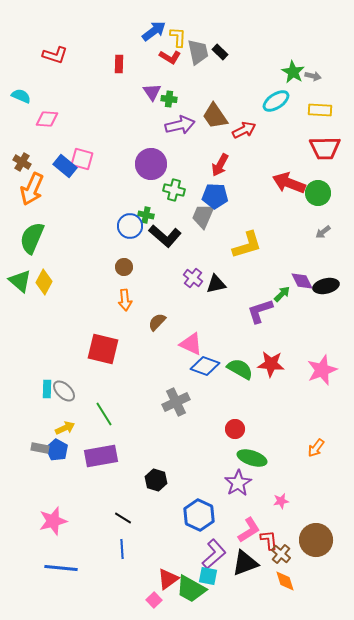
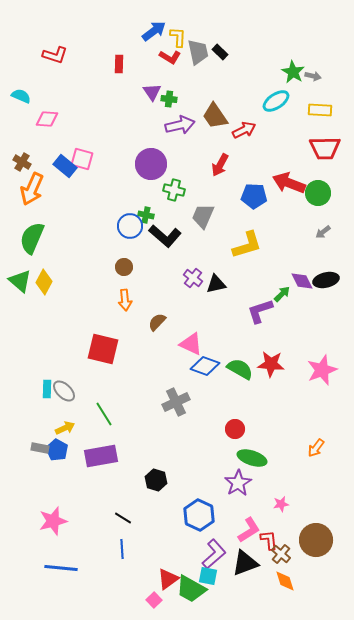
blue pentagon at (215, 196): moved 39 px right
black ellipse at (326, 286): moved 6 px up
pink star at (281, 501): moved 3 px down
